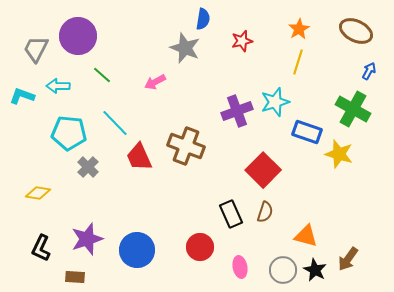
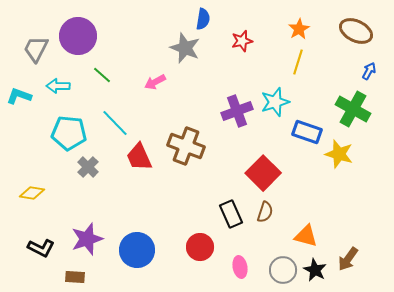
cyan L-shape: moved 3 px left
red square: moved 3 px down
yellow diamond: moved 6 px left
black L-shape: rotated 88 degrees counterclockwise
